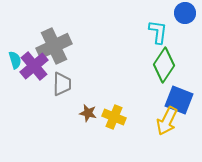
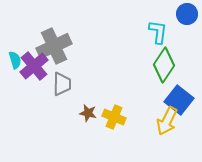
blue circle: moved 2 px right, 1 px down
blue square: rotated 16 degrees clockwise
